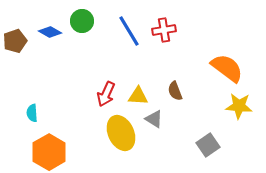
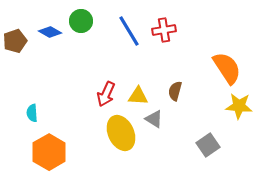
green circle: moved 1 px left
orange semicircle: rotated 20 degrees clockwise
brown semicircle: rotated 36 degrees clockwise
